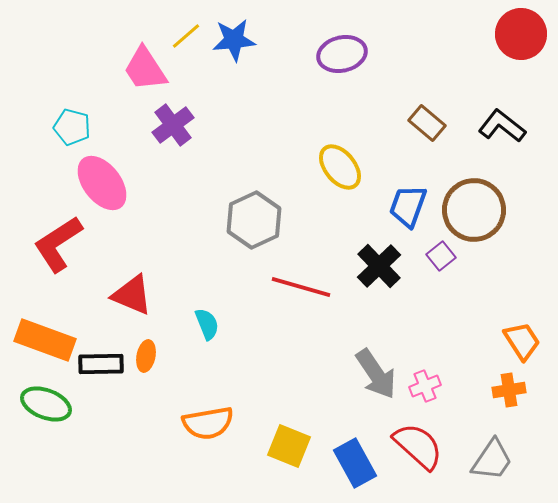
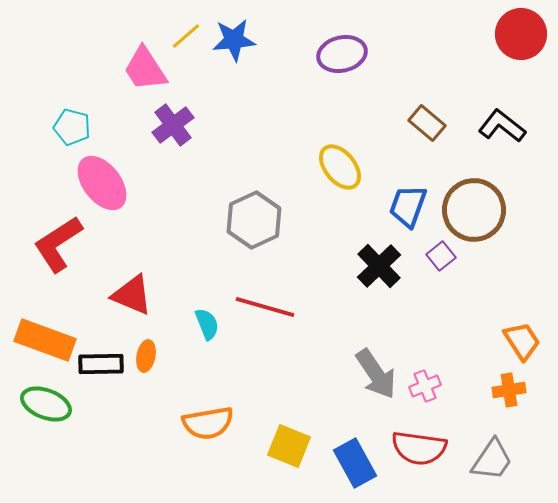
red line: moved 36 px left, 20 px down
red semicircle: moved 1 px right, 2 px down; rotated 146 degrees clockwise
